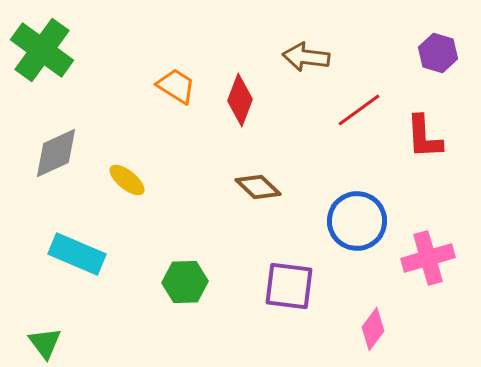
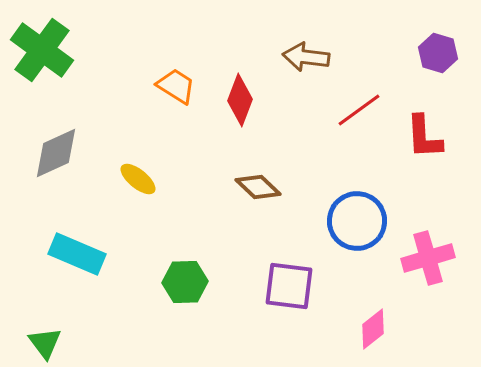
yellow ellipse: moved 11 px right, 1 px up
pink diamond: rotated 15 degrees clockwise
